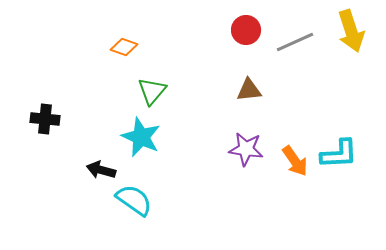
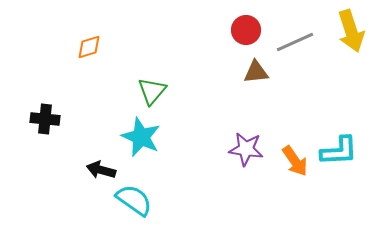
orange diamond: moved 35 px left; rotated 36 degrees counterclockwise
brown triangle: moved 7 px right, 18 px up
cyan L-shape: moved 3 px up
